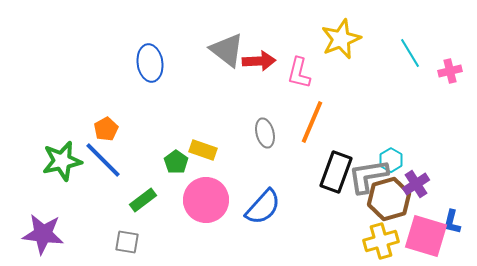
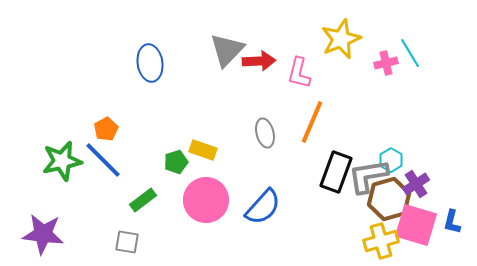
gray triangle: rotated 36 degrees clockwise
pink cross: moved 64 px left, 8 px up
green pentagon: rotated 20 degrees clockwise
pink square: moved 10 px left, 11 px up
